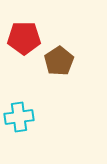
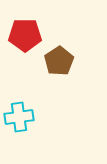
red pentagon: moved 1 px right, 3 px up
